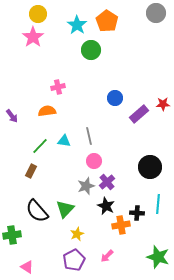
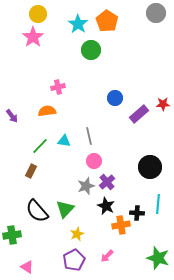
cyan star: moved 1 px right, 1 px up
green star: moved 1 px down
